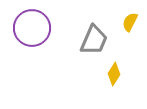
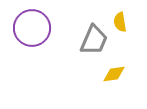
yellow semicircle: moved 10 px left; rotated 36 degrees counterclockwise
yellow diamond: rotated 50 degrees clockwise
